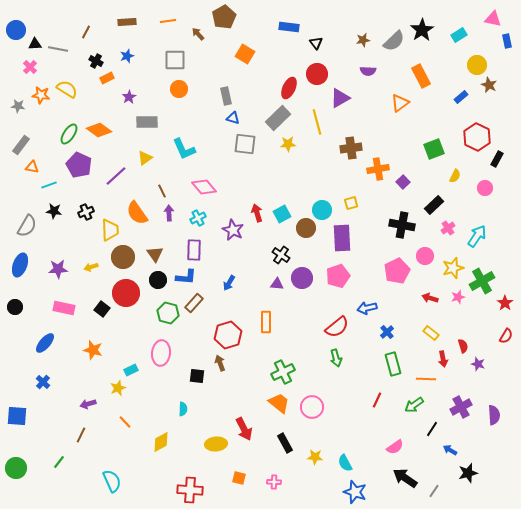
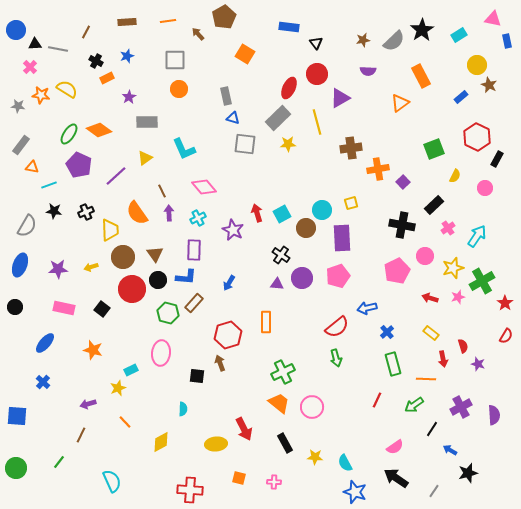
red circle at (126, 293): moved 6 px right, 4 px up
black arrow at (405, 478): moved 9 px left
